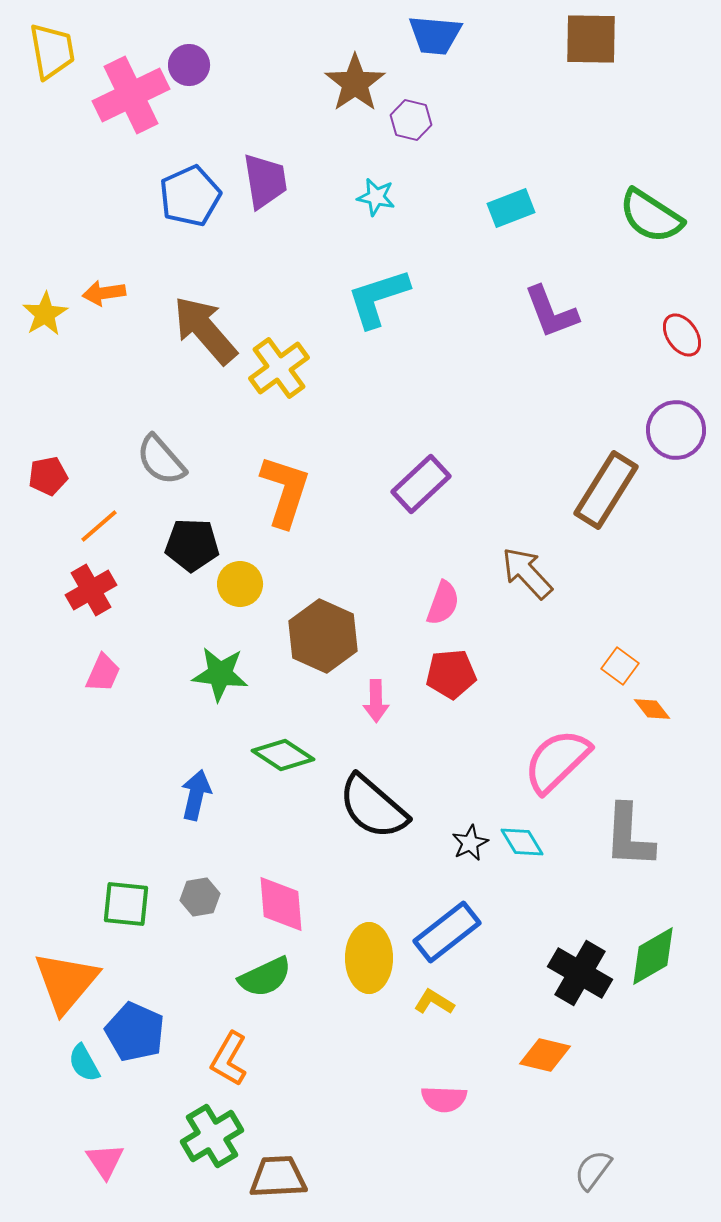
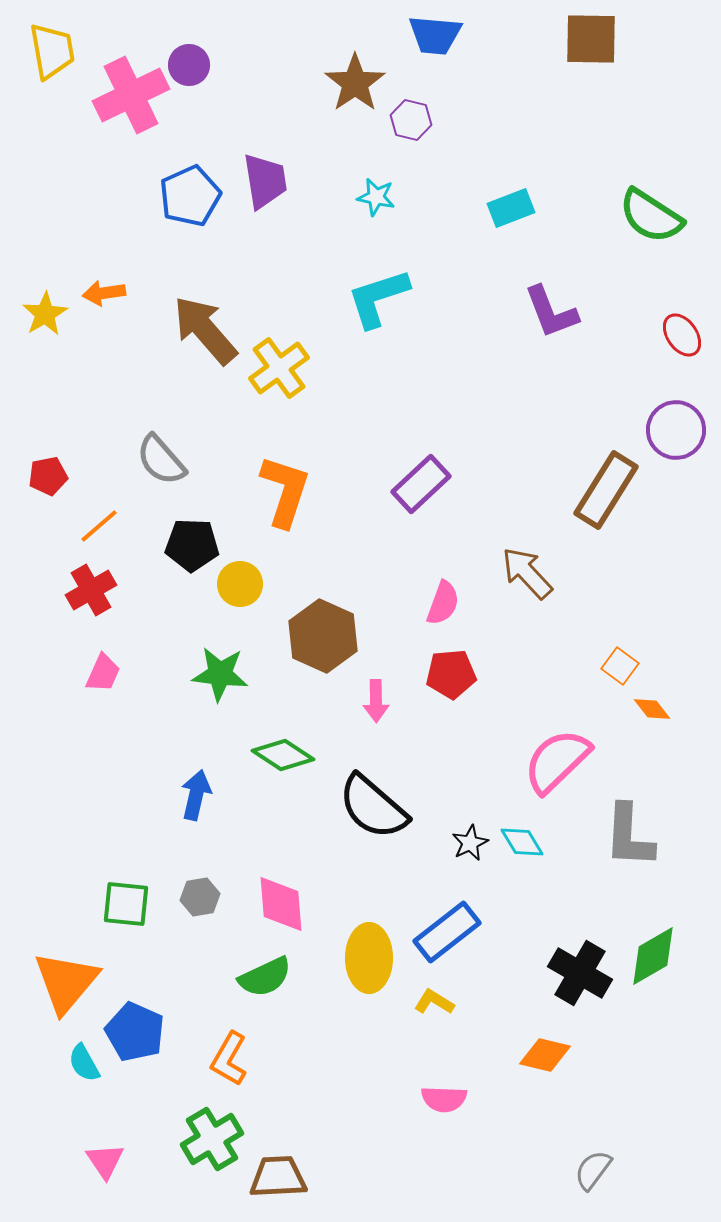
green cross at (212, 1136): moved 3 px down
